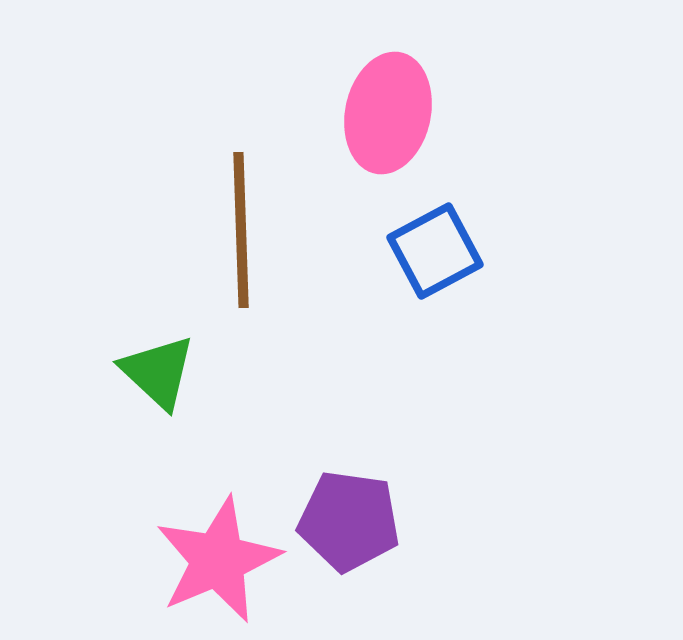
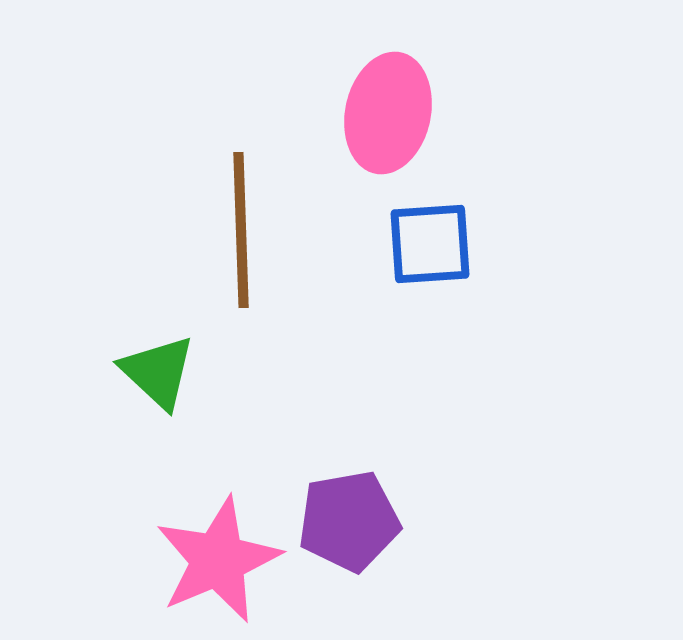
blue square: moved 5 px left, 7 px up; rotated 24 degrees clockwise
purple pentagon: rotated 18 degrees counterclockwise
